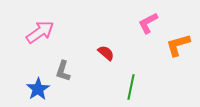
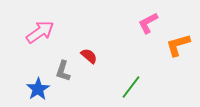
red semicircle: moved 17 px left, 3 px down
green line: rotated 25 degrees clockwise
